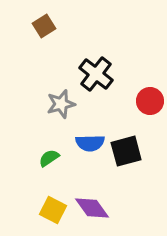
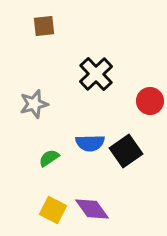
brown square: rotated 25 degrees clockwise
black cross: rotated 8 degrees clockwise
gray star: moved 27 px left
black square: rotated 20 degrees counterclockwise
purple diamond: moved 1 px down
